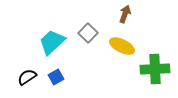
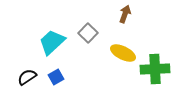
yellow ellipse: moved 1 px right, 7 px down
